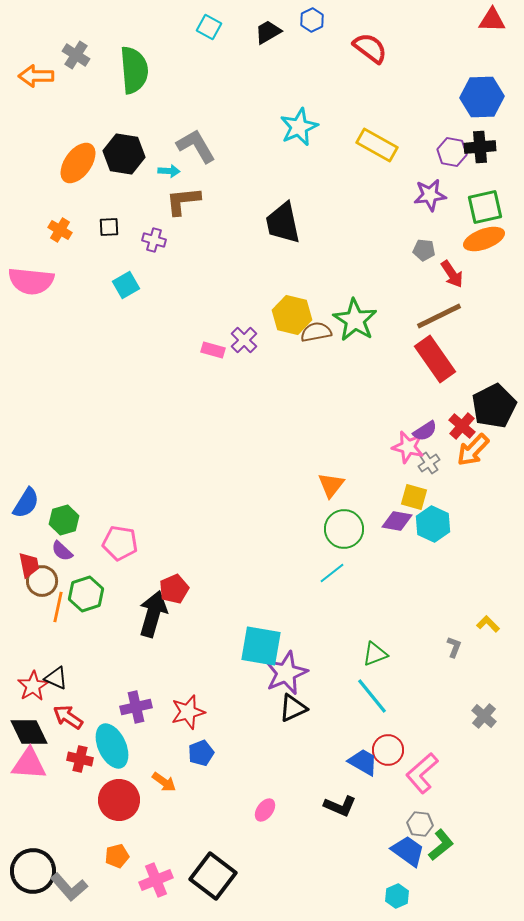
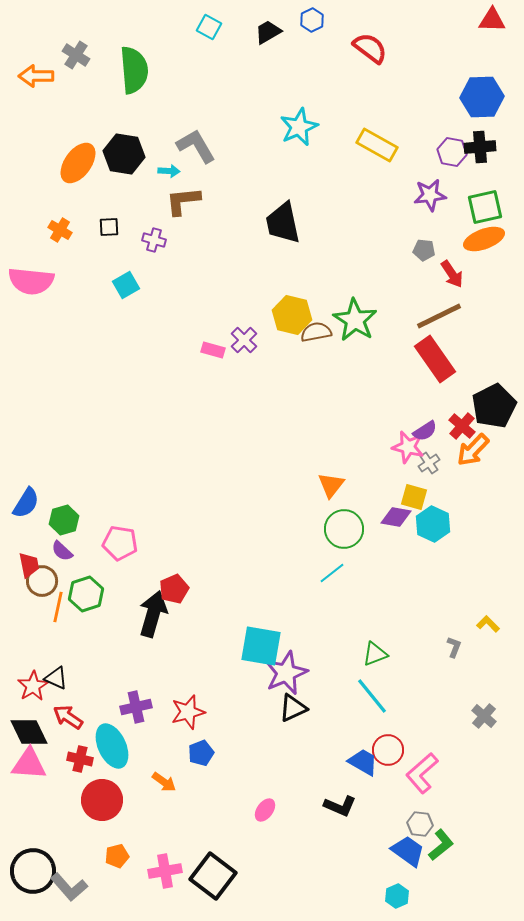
purple diamond at (397, 521): moved 1 px left, 4 px up
red circle at (119, 800): moved 17 px left
pink cross at (156, 880): moved 9 px right, 9 px up; rotated 12 degrees clockwise
